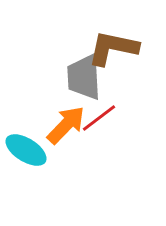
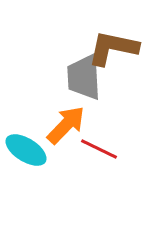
red line: moved 31 px down; rotated 63 degrees clockwise
